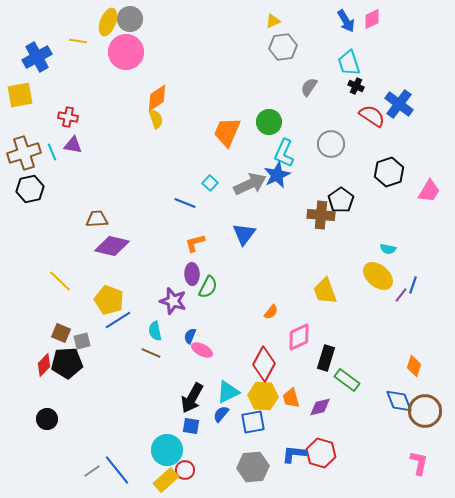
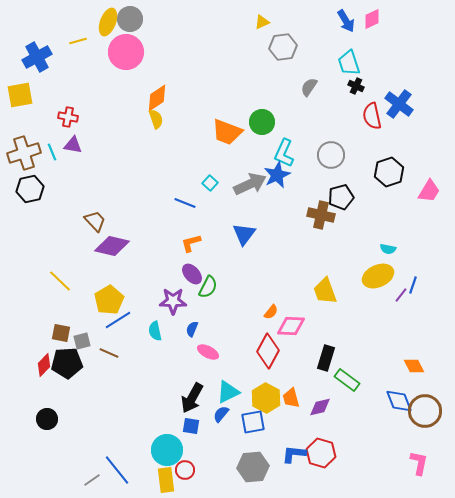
yellow triangle at (273, 21): moved 11 px left, 1 px down
yellow line at (78, 41): rotated 24 degrees counterclockwise
red semicircle at (372, 116): rotated 136 degrees counterclockwise
green circle at (269, 122): moved 7 px left
orange trapezoid at (227, 132): rotated 92 degrees counterclockwise
gray circle at (331, 144): moved 11 px down
black pentagon at (341, 200): moved 3 px up; rotated 20 degrees clockwise
brown cross at (321, 215): rotated 8 degrees clockwise
brown trapezoid at (97, 219): moved 2 px left, 2 px down; rotated 50 degrees clockwise
orange L-shape at (195, 243): moved 4 px left
purple ellipse at (192, 274): rotated 40 degrees counterclockwise
yellow ellipse at (378, 276): rotated 64 degrees counterclockwise
yellow pentagon at (109, 300): rotated 20 degrees clockwise
purple star at (173, 301): rotated 16 degrees counterclockwise
brown square at (61, 333): rotated 12 degrees counterclockwise
blue semicircle at (190, 336): moved 2 px right, 7 px up
pink diamond at (299, 337): moved 8 px left, 11 px up; rotated 28 degrees clockwise
pink ellipse at (202, 350): moved 6 px right, 2 px down
brown line at (151, 353): moved 42 px left
red diamond at (264, 364): moved 4 px right, 13 px up
orange diamond at (414, 366): rotated 45 degrees counterclockwise
yellow hexagon at (263, 396): moved 3 px right, 2 px down; rotated 24 degrees clockwise
gray line at (92, 471): moved 9 px down
yellow rectangle at (166, 480): rotated 55 degrees counterclockwise
